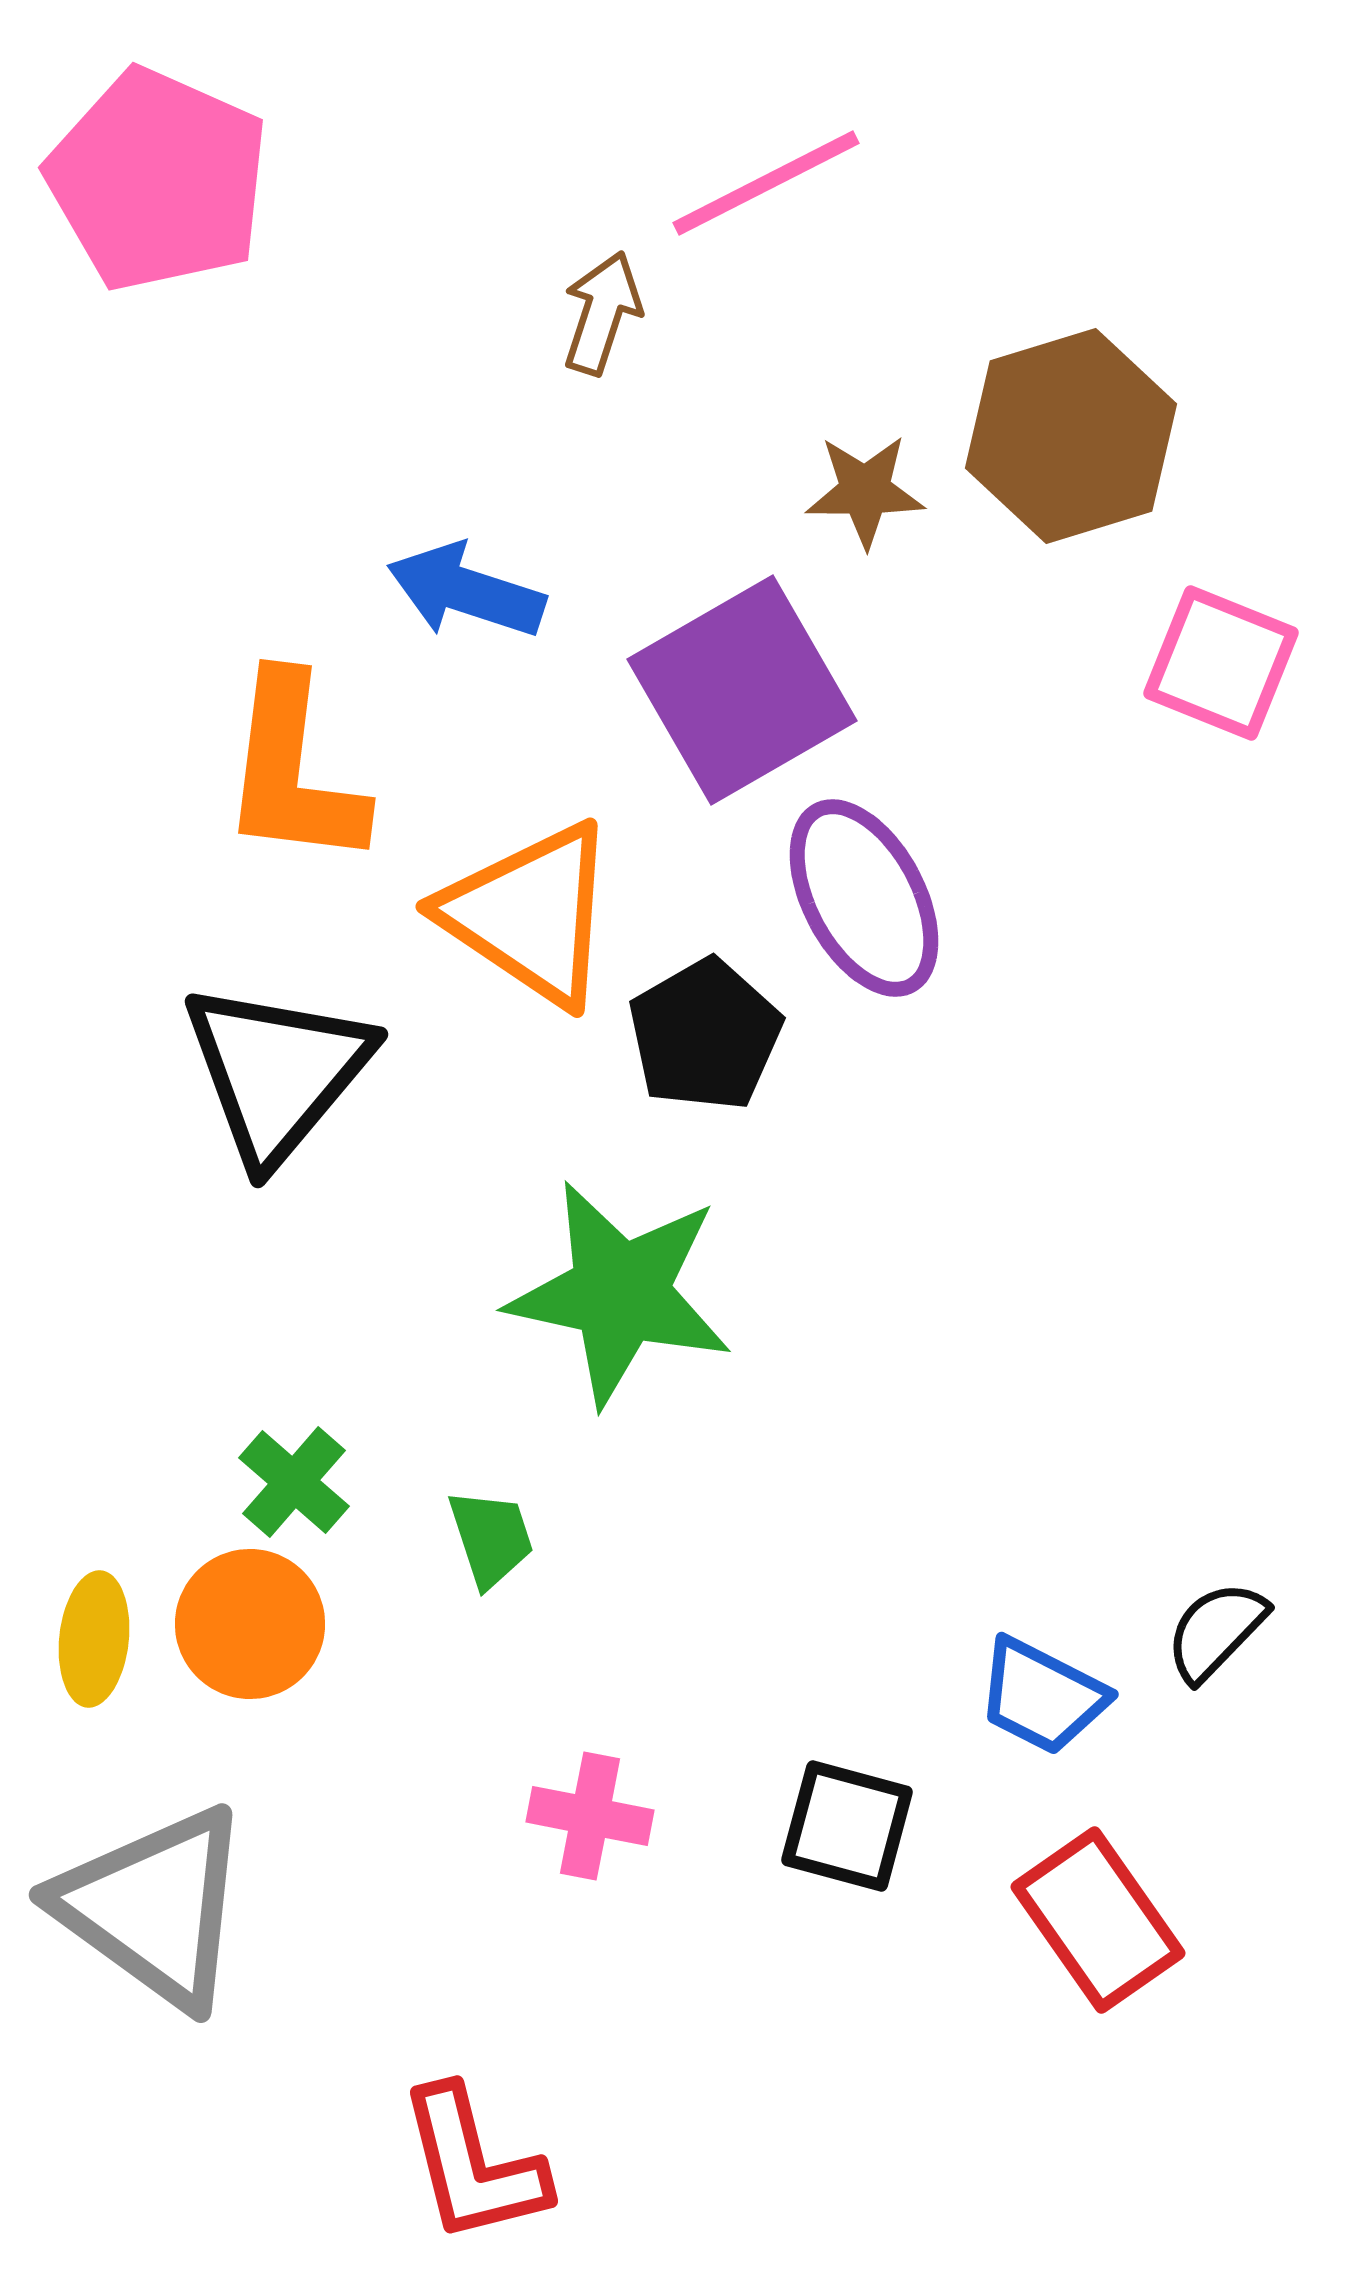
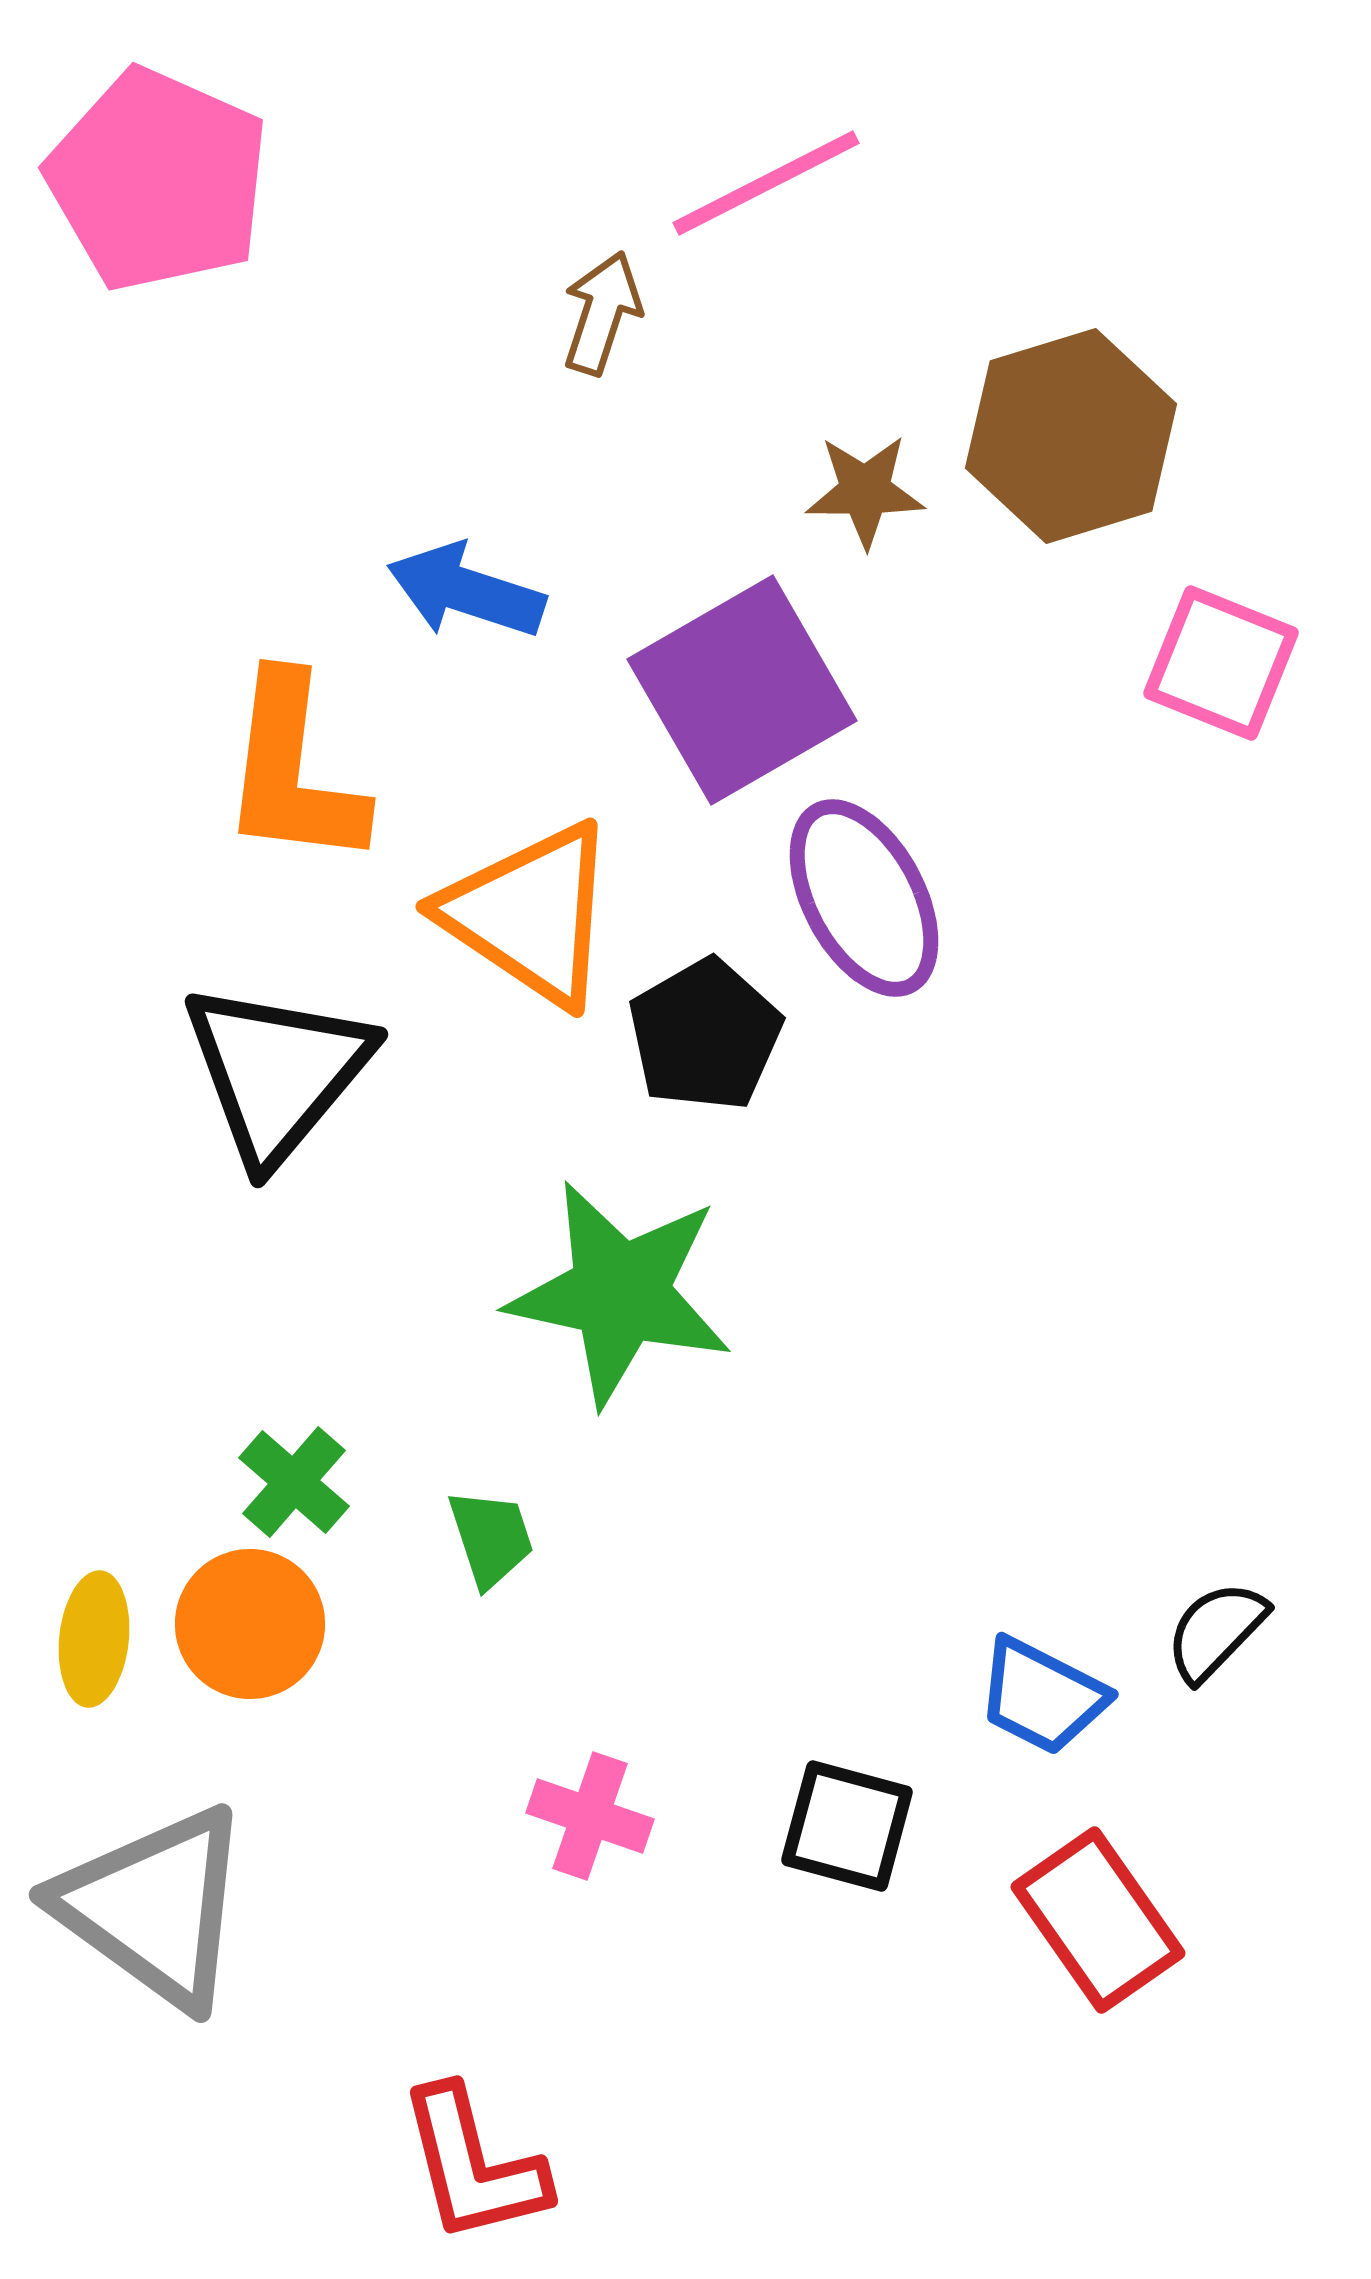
pink cross: rotated 8 degrees clockwise
